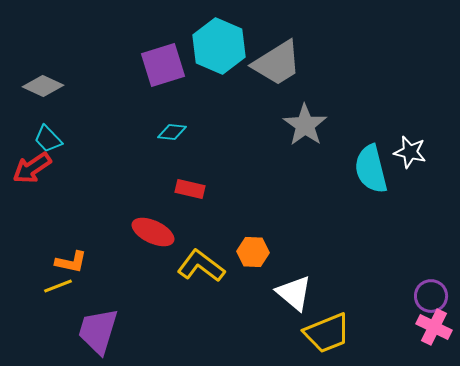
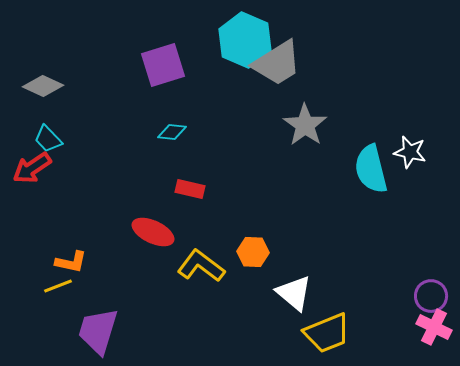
cyan hexagon: moved 26 px right, 6 px up
